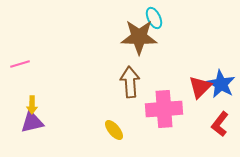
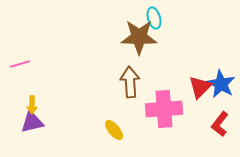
cyan ellipse: rotated 10 degrees clockwise
